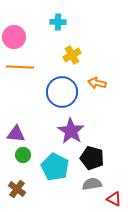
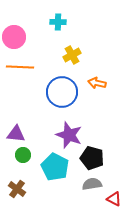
purple star: moved 2 px left, 4 px down; rotated 12 degrees counterclockwise
